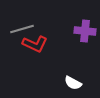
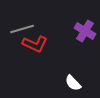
purple cross: rotated 25 degrees clockwise
white semicircle: rotated 18 degrees clockwise
